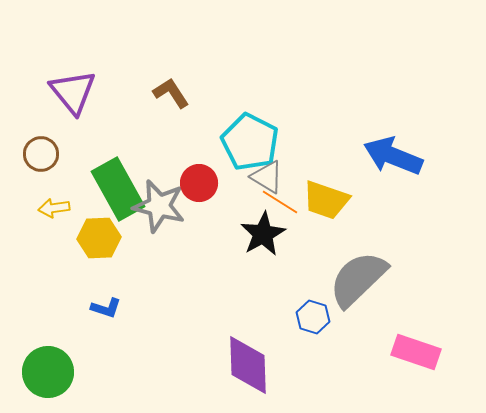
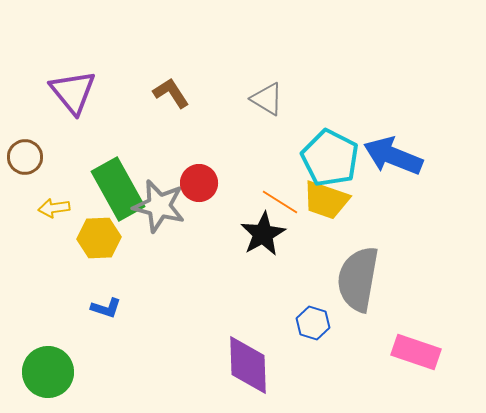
cyan pentagon: moved 80 px right, 16 px down
brown circle: moved 16 px left, 3 px down
gray triangle: moved 78 px up
gray semicircle: rotated 36 degrees counterclockwise
blue hexagon: moved 6 px down
